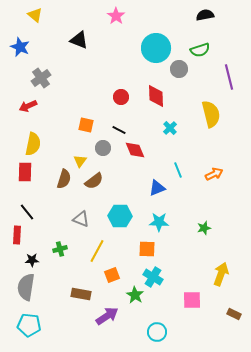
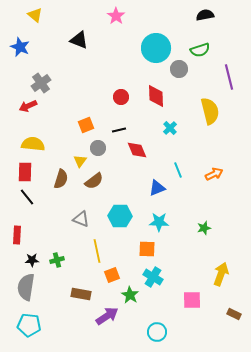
gray cross at (41, 78): moved 5 px down
yellow semicircle at (211, 114): moved 1 px left, 3 px up
orange square at (86, 125): rotated 35 degrees counterclockwise
black line at (119, 130): rotated 40 degrees counterclockwise
yellow semicircle at (33, 144): rotated 95 degrees counterclockwise
gray circle at (103, 148): moved 5 px left
red diamond at (135, 150): moved 2 px right
brown semicircle at (64, 179): moved 3 px left
black line at (27, 212): moved 15 px up
green cross at (60, 249): moved 3 px left, 11 px down
yellow line at (97, 251): rotated 40 degrees counterclockwise
green star at (135, 295): moved 5 px left
